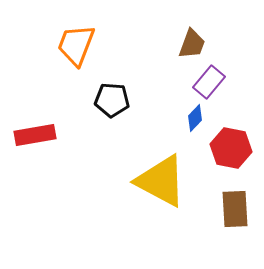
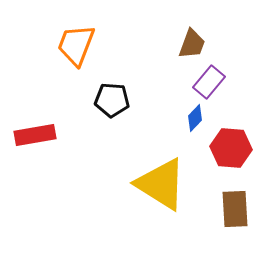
red hexagon: rotated 6 degrees counterclockwise
yellow triangle: moved 3 px down; rotated 4 degrees clockwise
